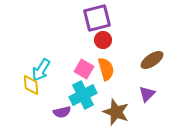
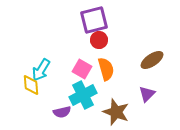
purple square: moved 3 px left, 2 px down
red circle: moved 4 px left
pink square: moved 2 px left
